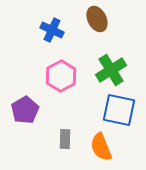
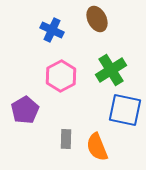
blue square: moved 6 px right
gray rectangle: moved 1 px right
orange semicircle: moved 4 px left
